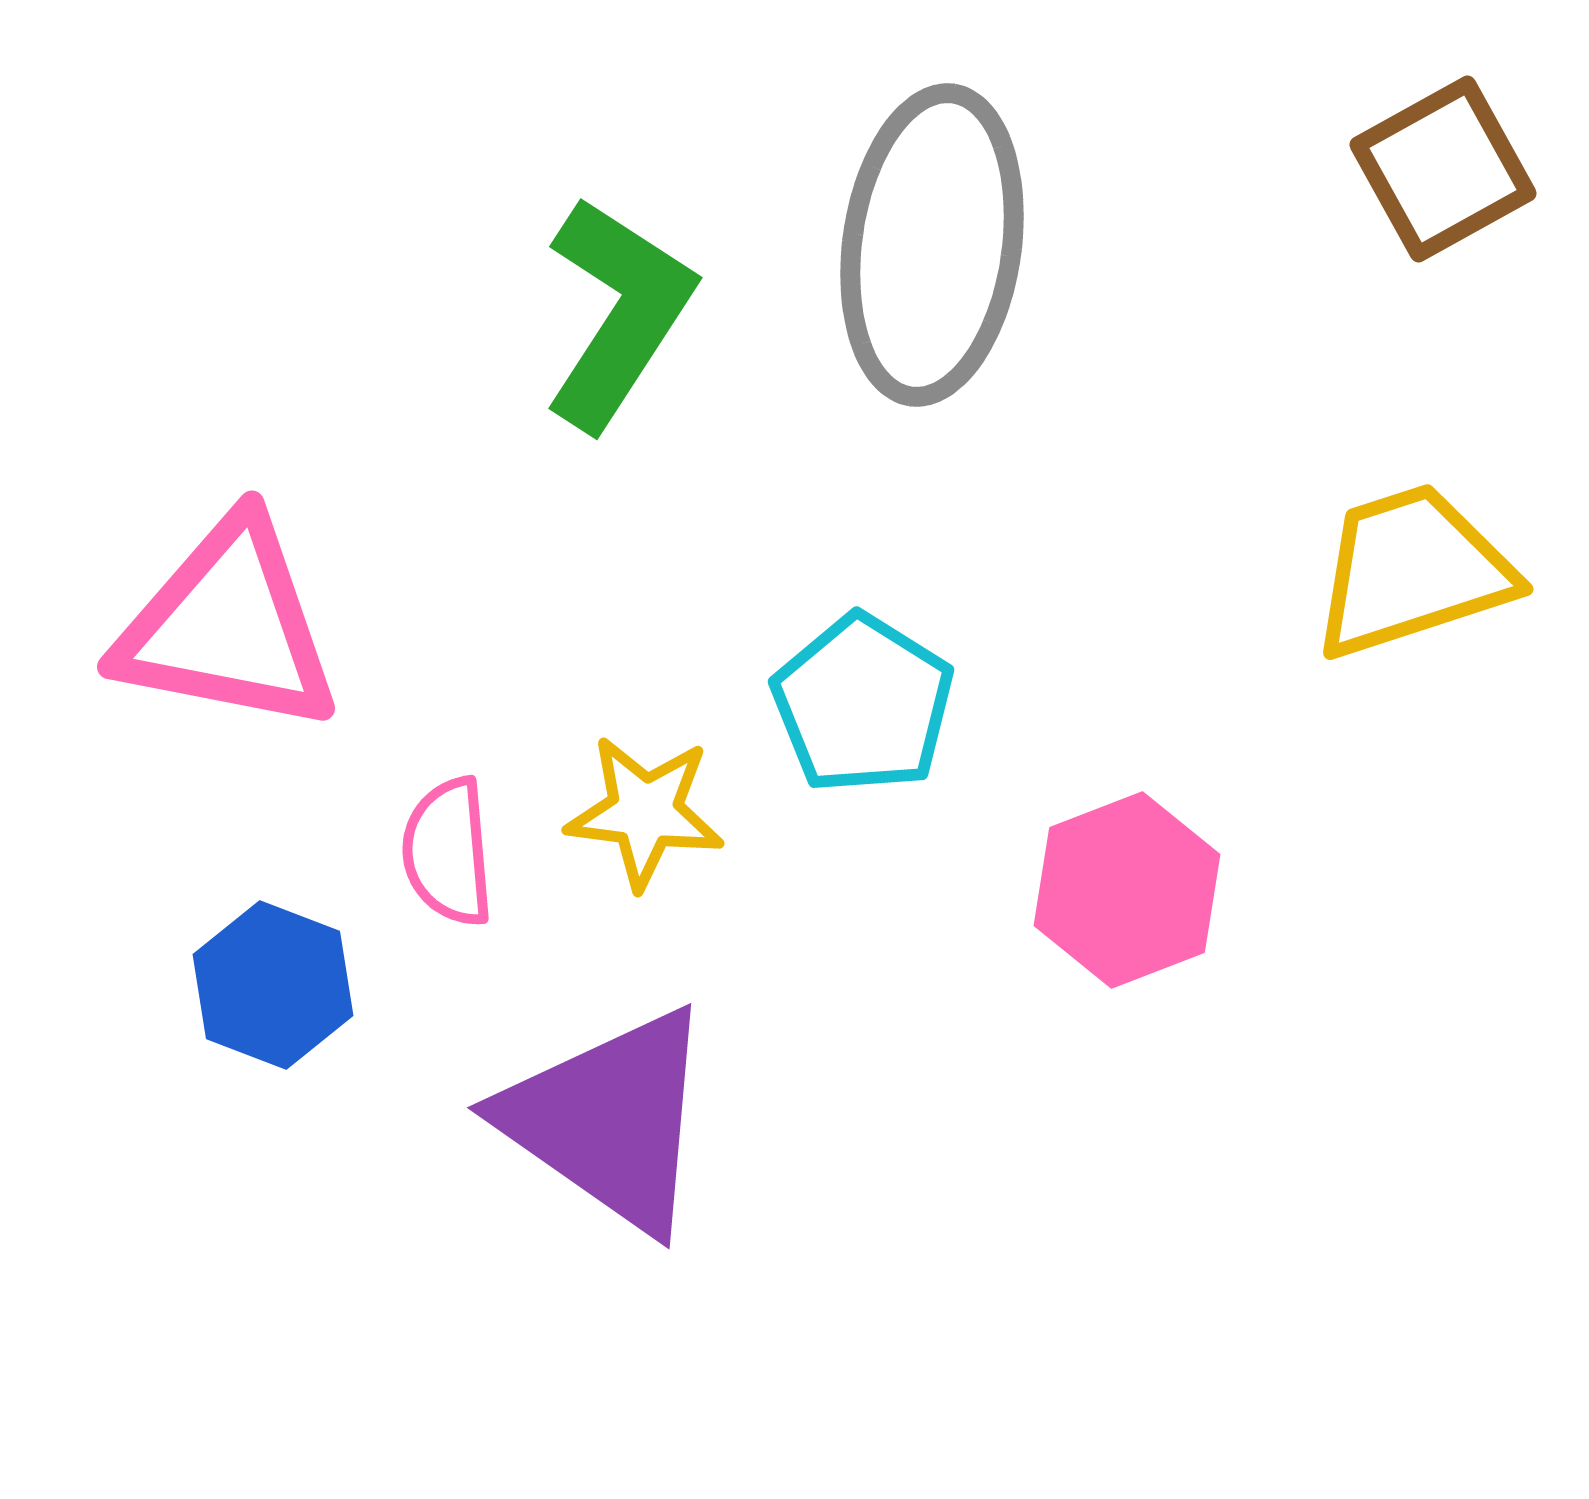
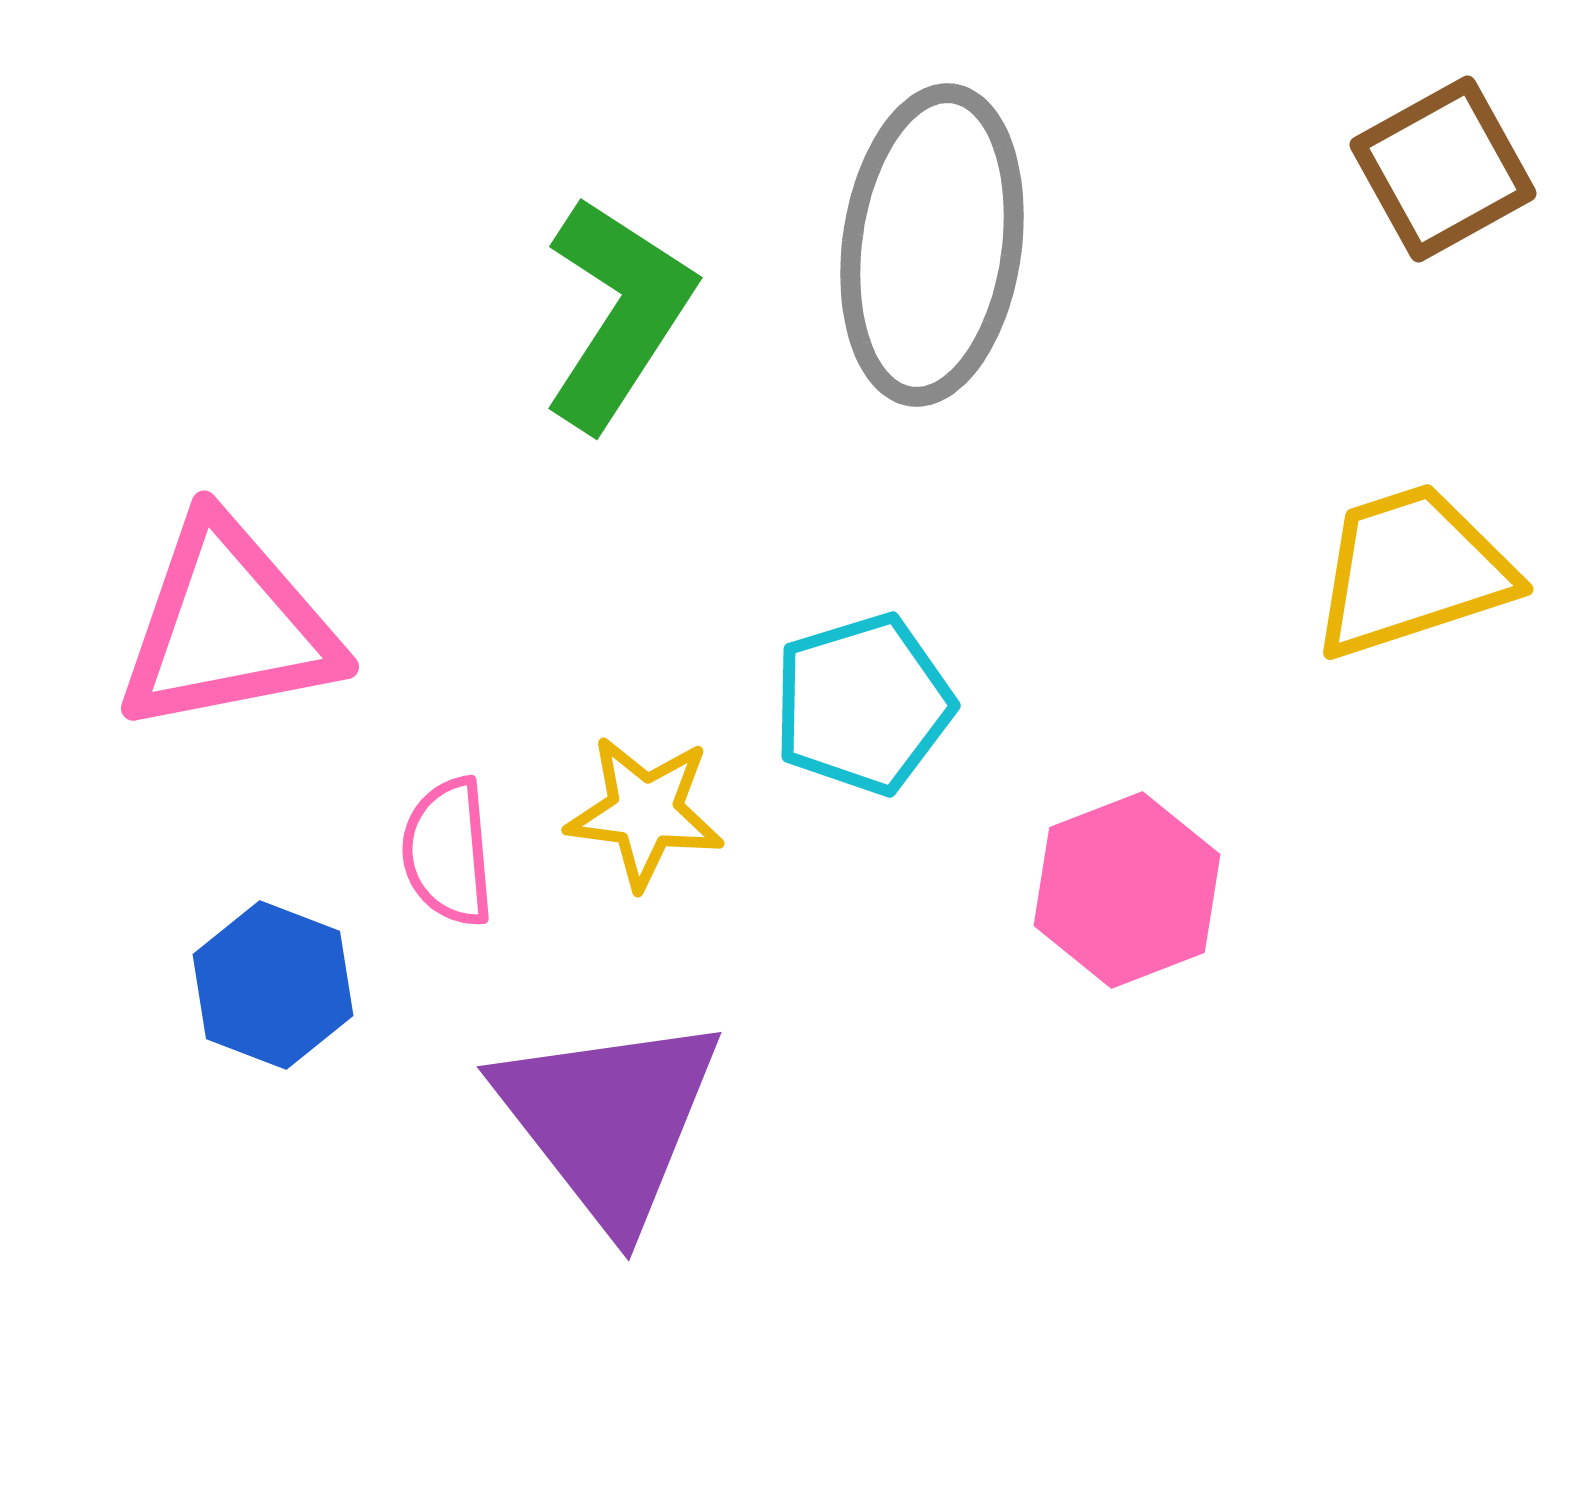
pink triangle: rotated 22 degrees counterclockwise
cyan pentagon: rotated 23 degrees clockwise
purple triangle: rotated 17 degrees clockwise
